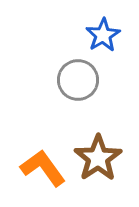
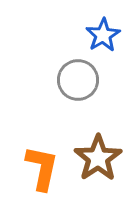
orange L-shape: moved 1 px left; rotated 48 degrees clockwise
